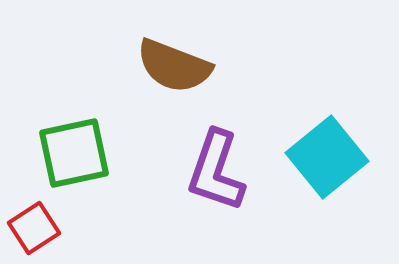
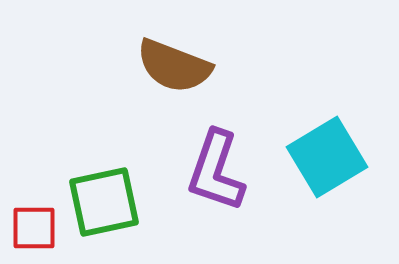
green square: moved 30 px right, 49 px down
cyan square: rotated 8 degrees clockwise
red square: rotated 33 degrees clockwise
